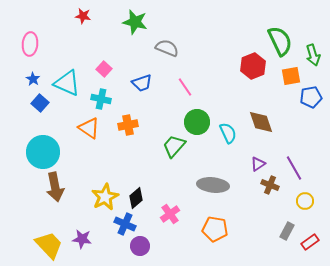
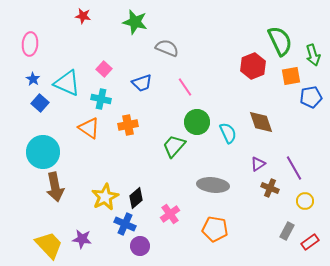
brown cross: moved 3 px down
